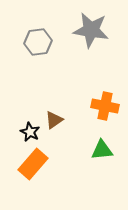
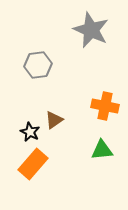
gray star: rotated 15 degrees clockwise
gray hexagon: moved 23 px down
